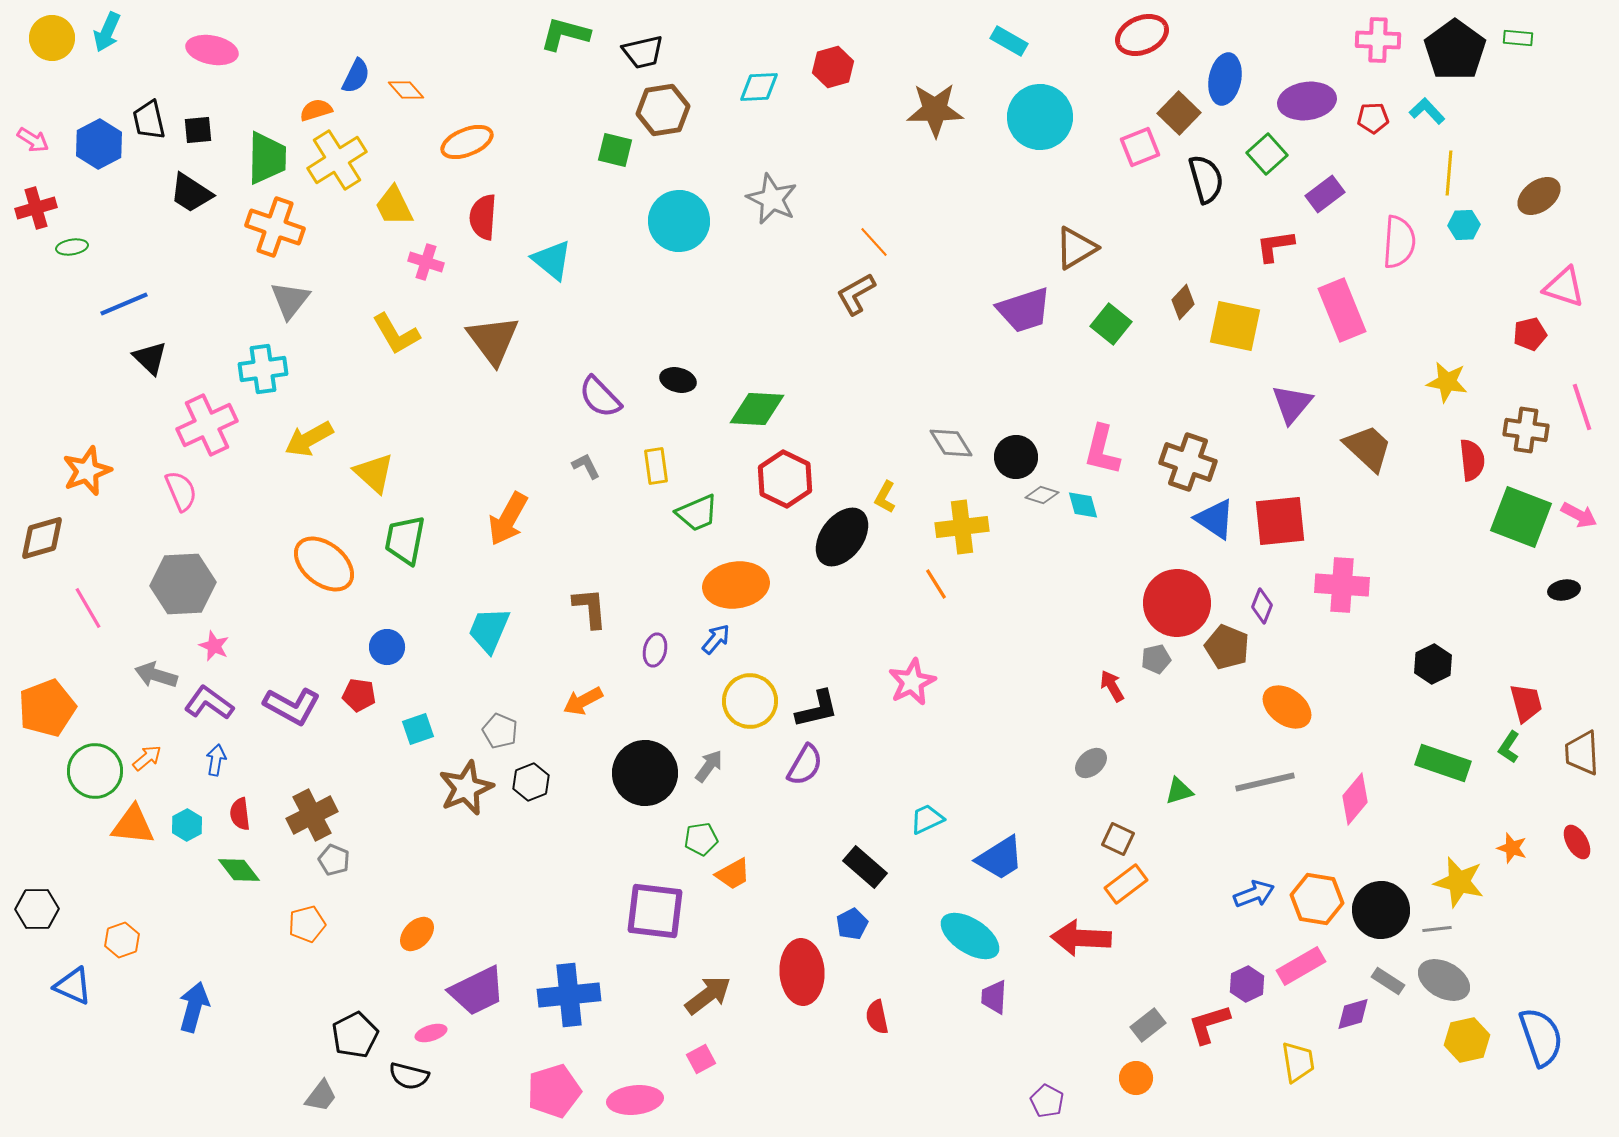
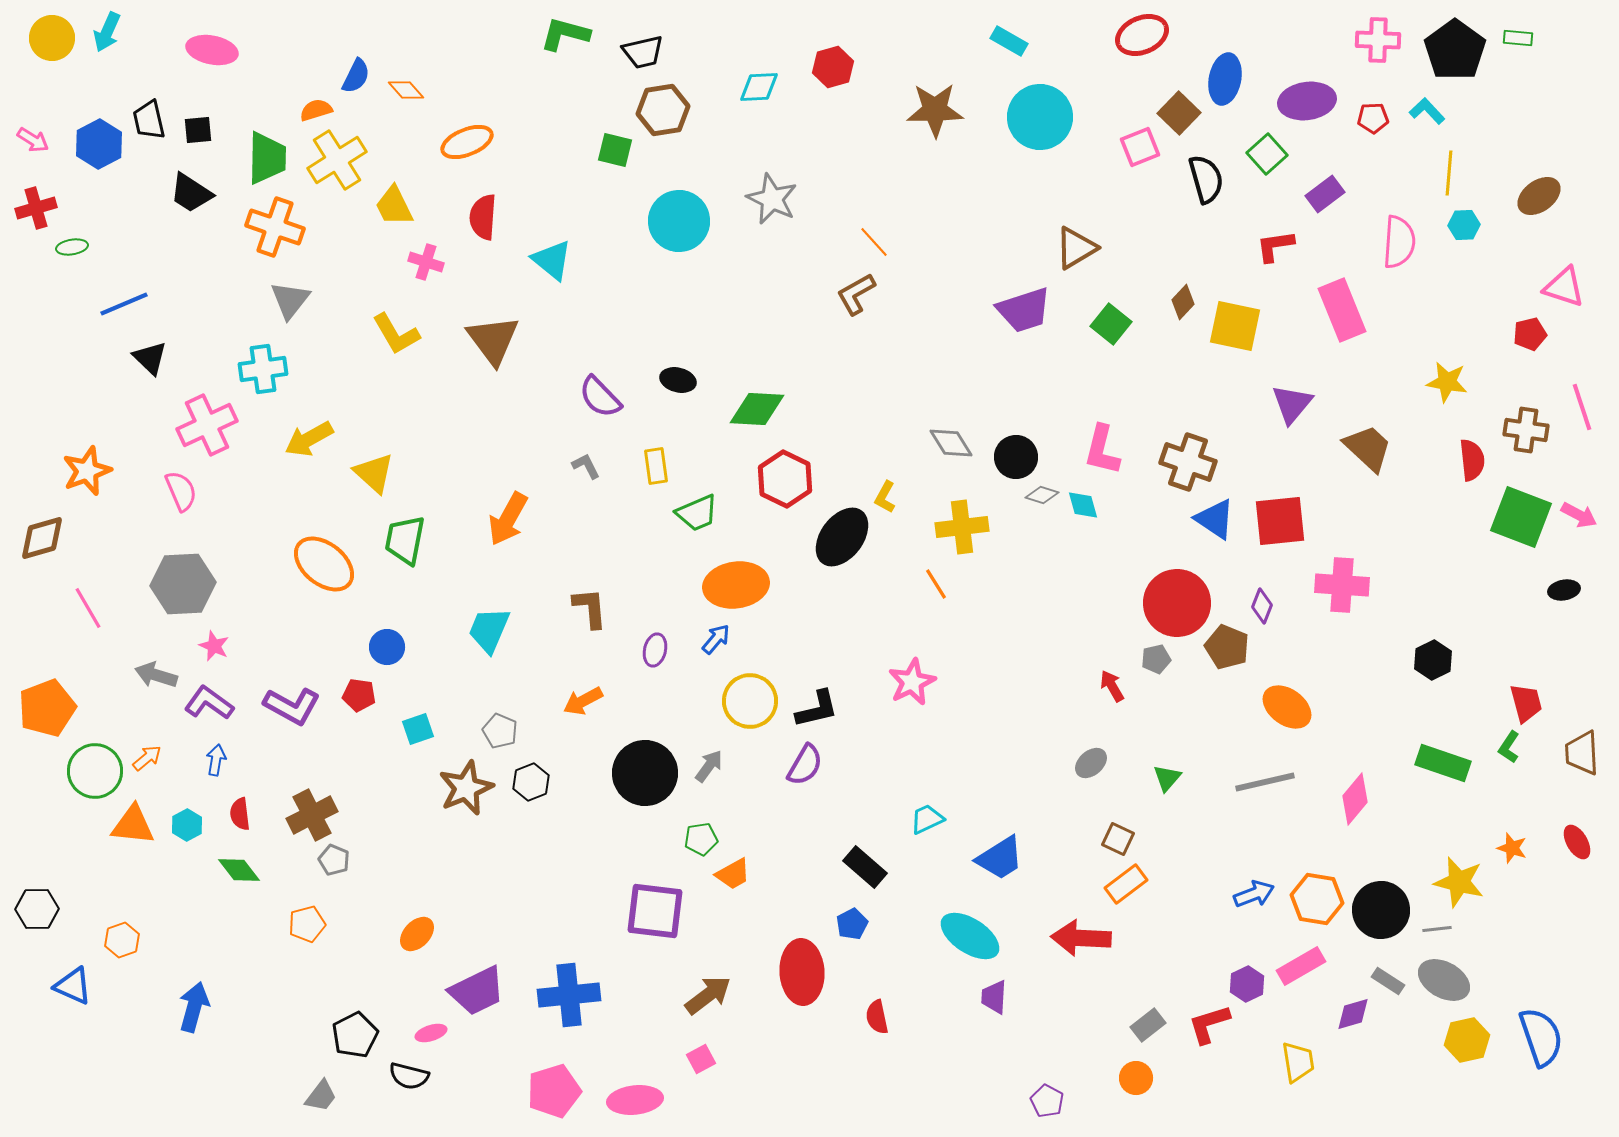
black hexagon at (1433, 664): moved 4 px up
green triangle at (1179, 791): moved 12 px left, 13 px up; rotated 32 degrees counterclockwise
